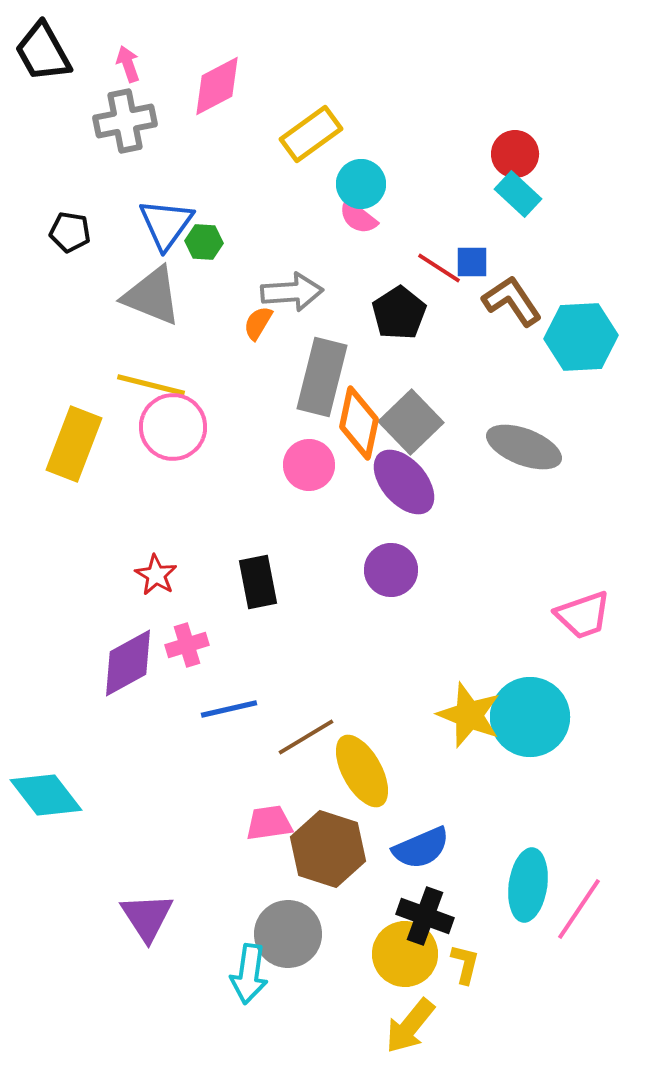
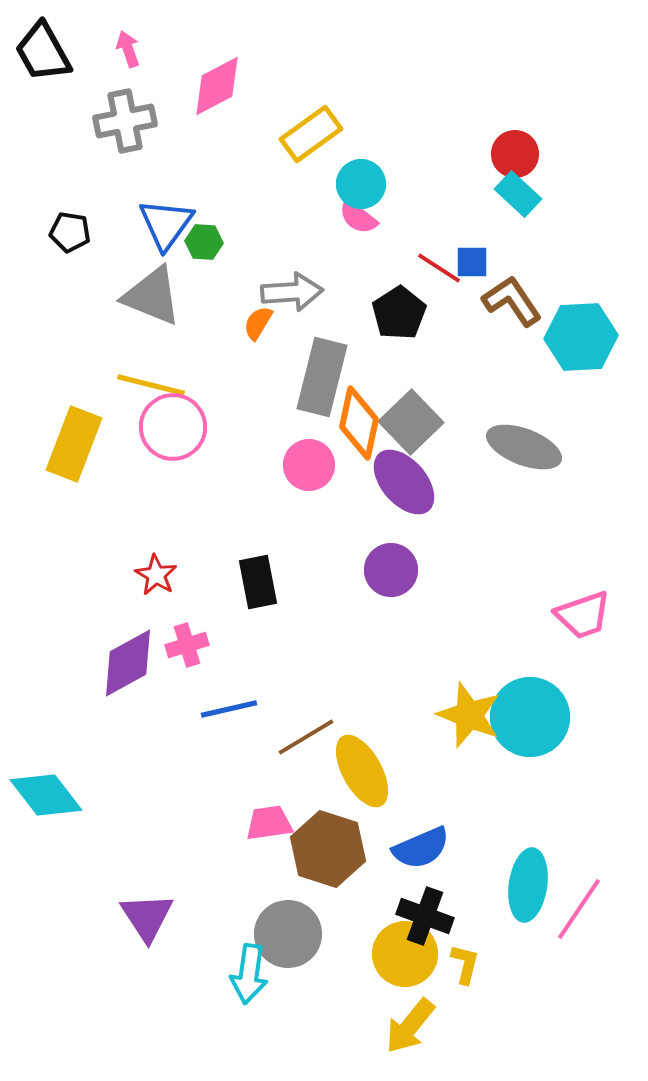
pink arrow at (128, 64): moved 15 px up
